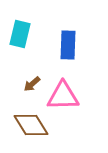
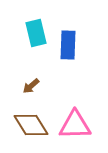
cyan rectangle: moved 16 px right, 1 px up; rotated 28 degrees counterclockwise
brown arrow: moved 1 px left, 2 px down
pink triangle: moved 12 px right, 29 px down
